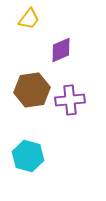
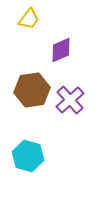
purple cross: rotated 36 degrees counterclockwise
